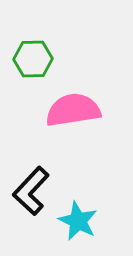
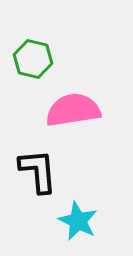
green hexagon: rotated 15 degrees clockwise
black L-shape: moved 7 px right, 20 px up; rotated 132 degrees clockwise
